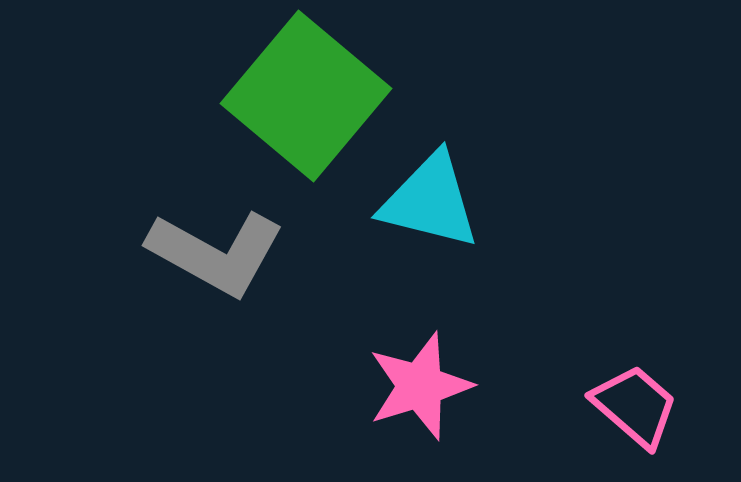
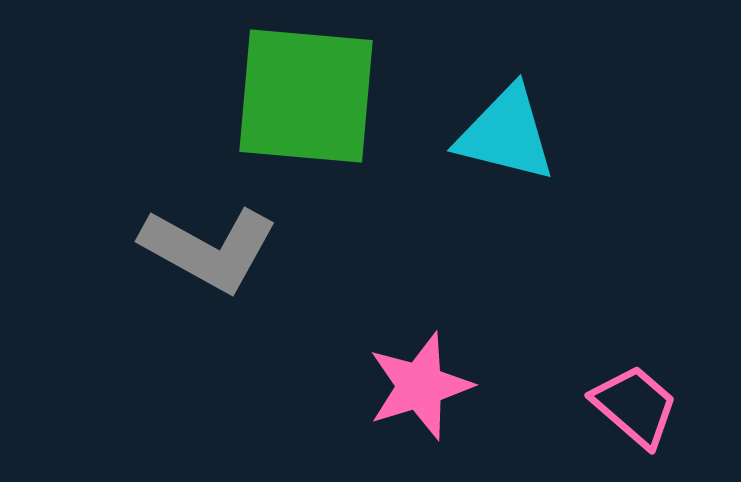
green square: rotated 35 degrees counterclockwise
cyan triangle: moved 76 px right, 67 px up
gray L-shape: moved 7 px left, 4 px up
